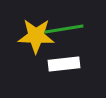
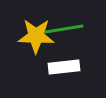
white rectangle: moved 3 px down
